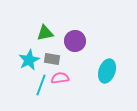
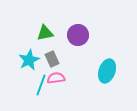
purple circle: moved 3 px right, 6 px up
gray rectangle: rotated 56 degrees clockwise
pink semicircle: moved 4 px left
